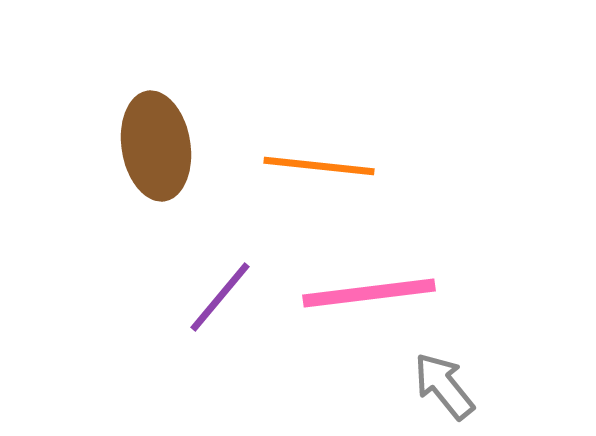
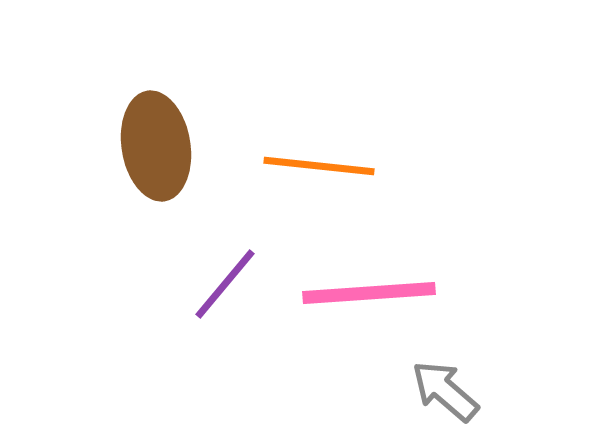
pink line: rotated 3 degrees clockwise
purple line: moved 5 px right, 13 px up
gray arrow: moved 1 px right, 5 px down; rotated 10 degrees counterclockwise
